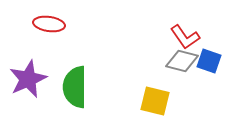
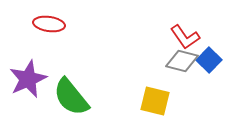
blue square: moved 1 px up; rotated 25 degrees clockwise
green semicircle: moved 4 px left, 10 px down; rotated 39 degrees counterclockwise
